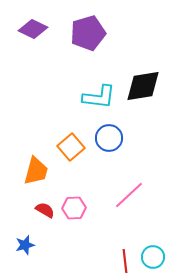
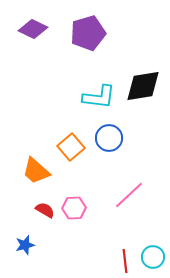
orange trapezoid: rotated 116 degrees clockwise
